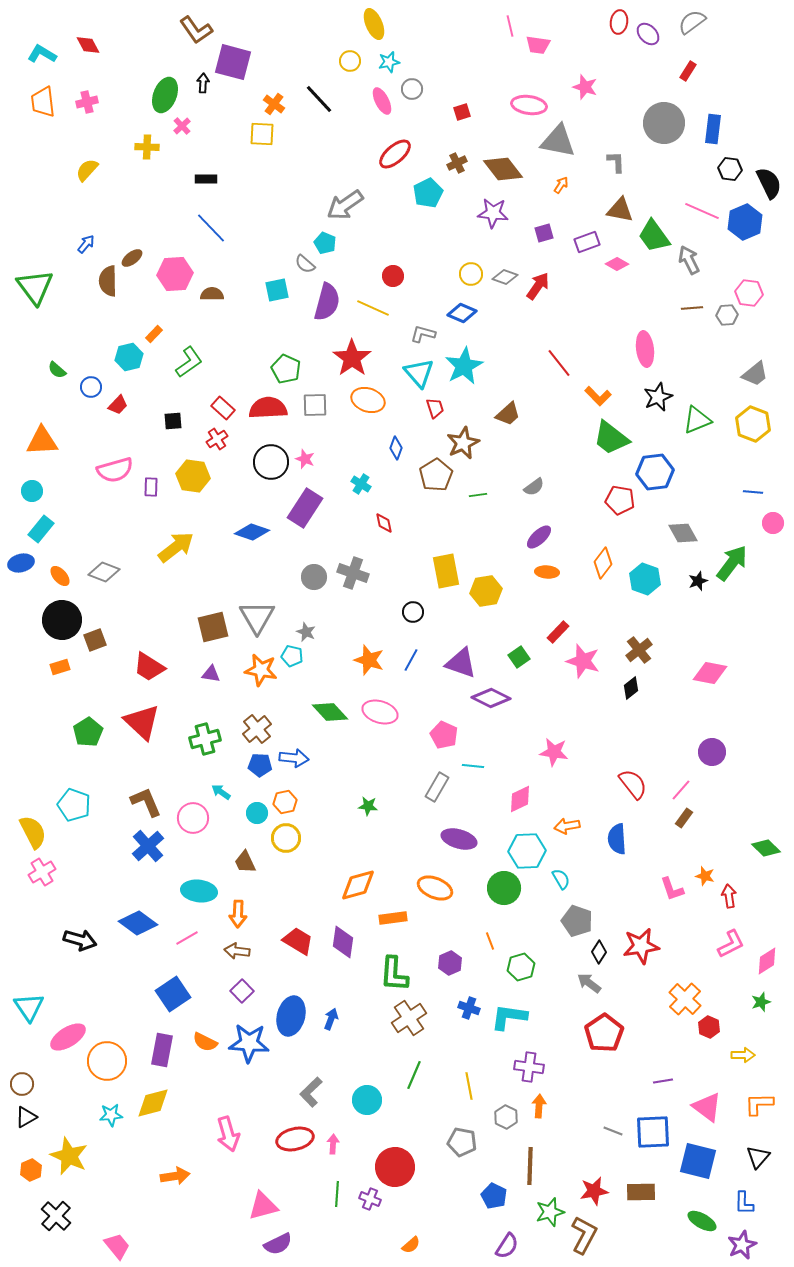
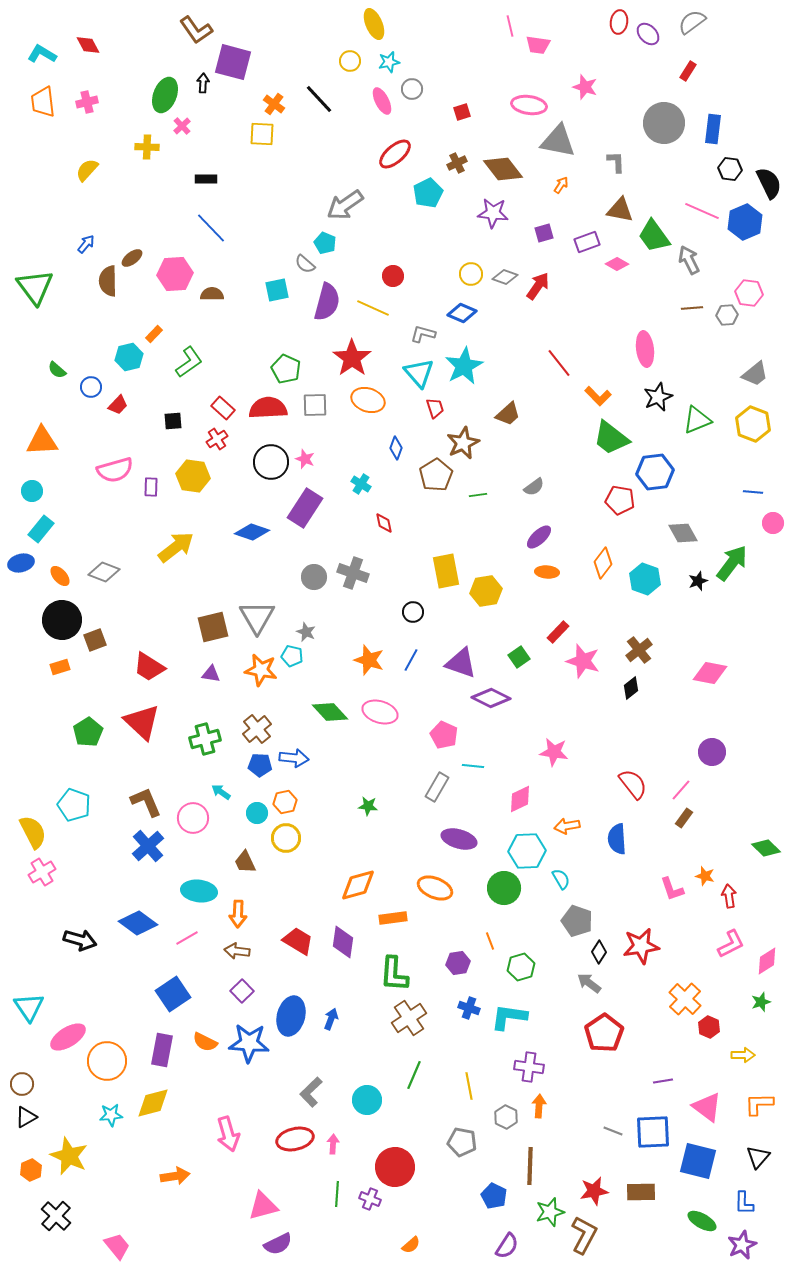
purple hexagon at (450, 963): moved 8 px right; rotated 15 degrees clockwise
